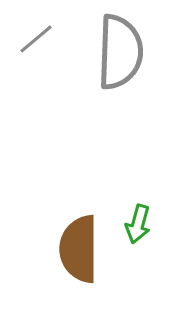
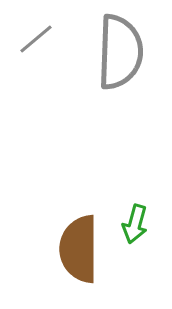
green arrow: moved 3 px left
